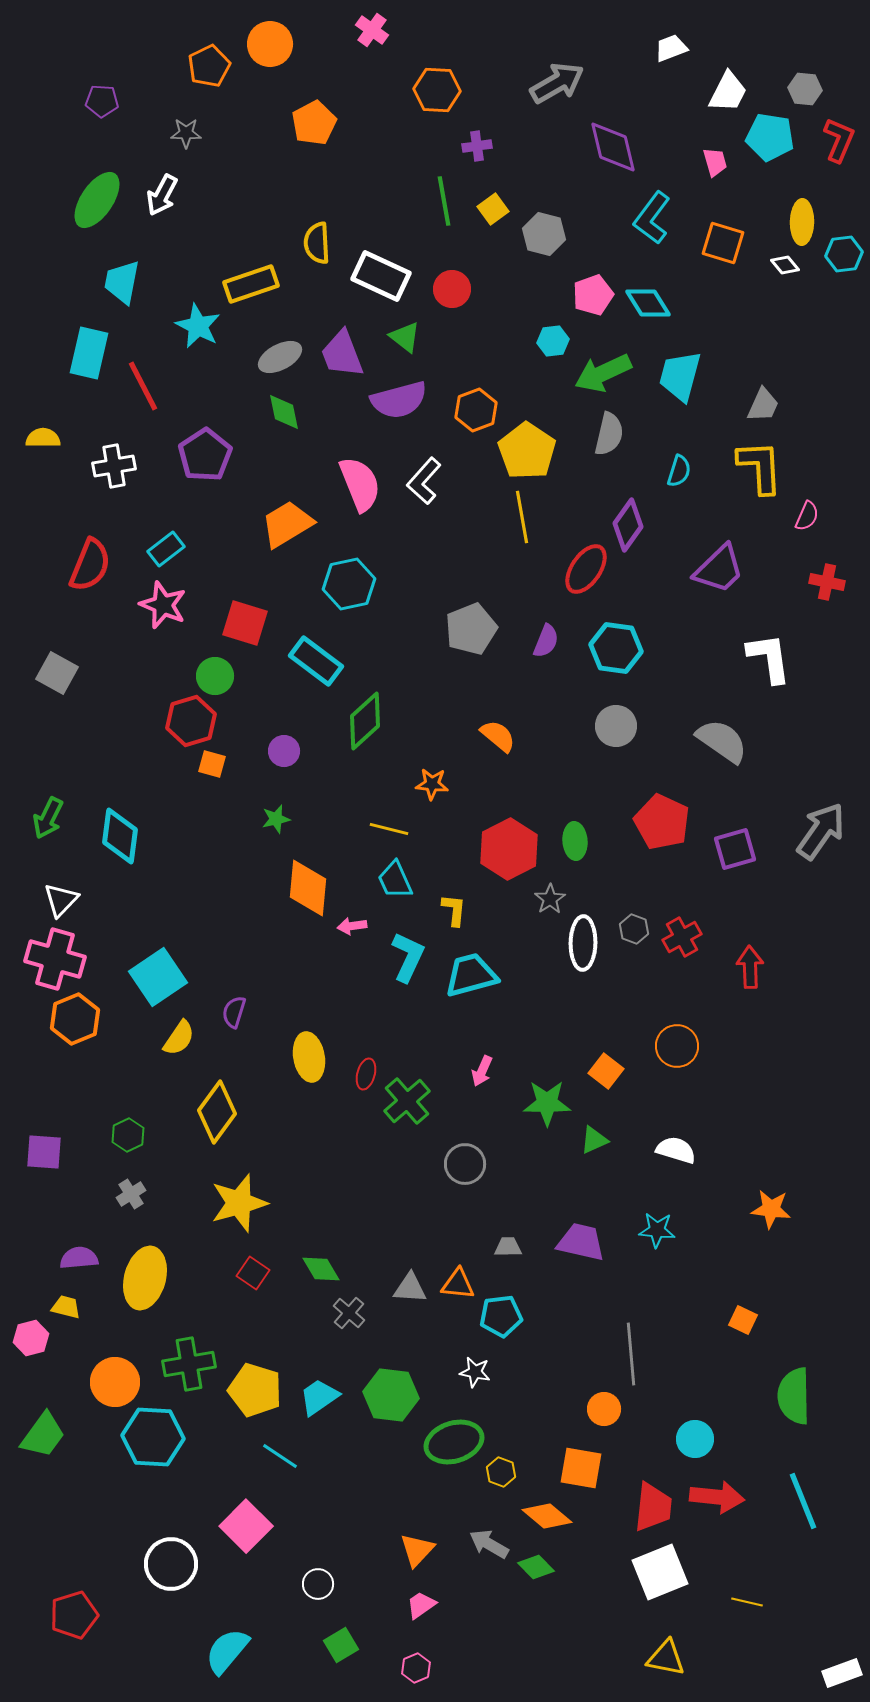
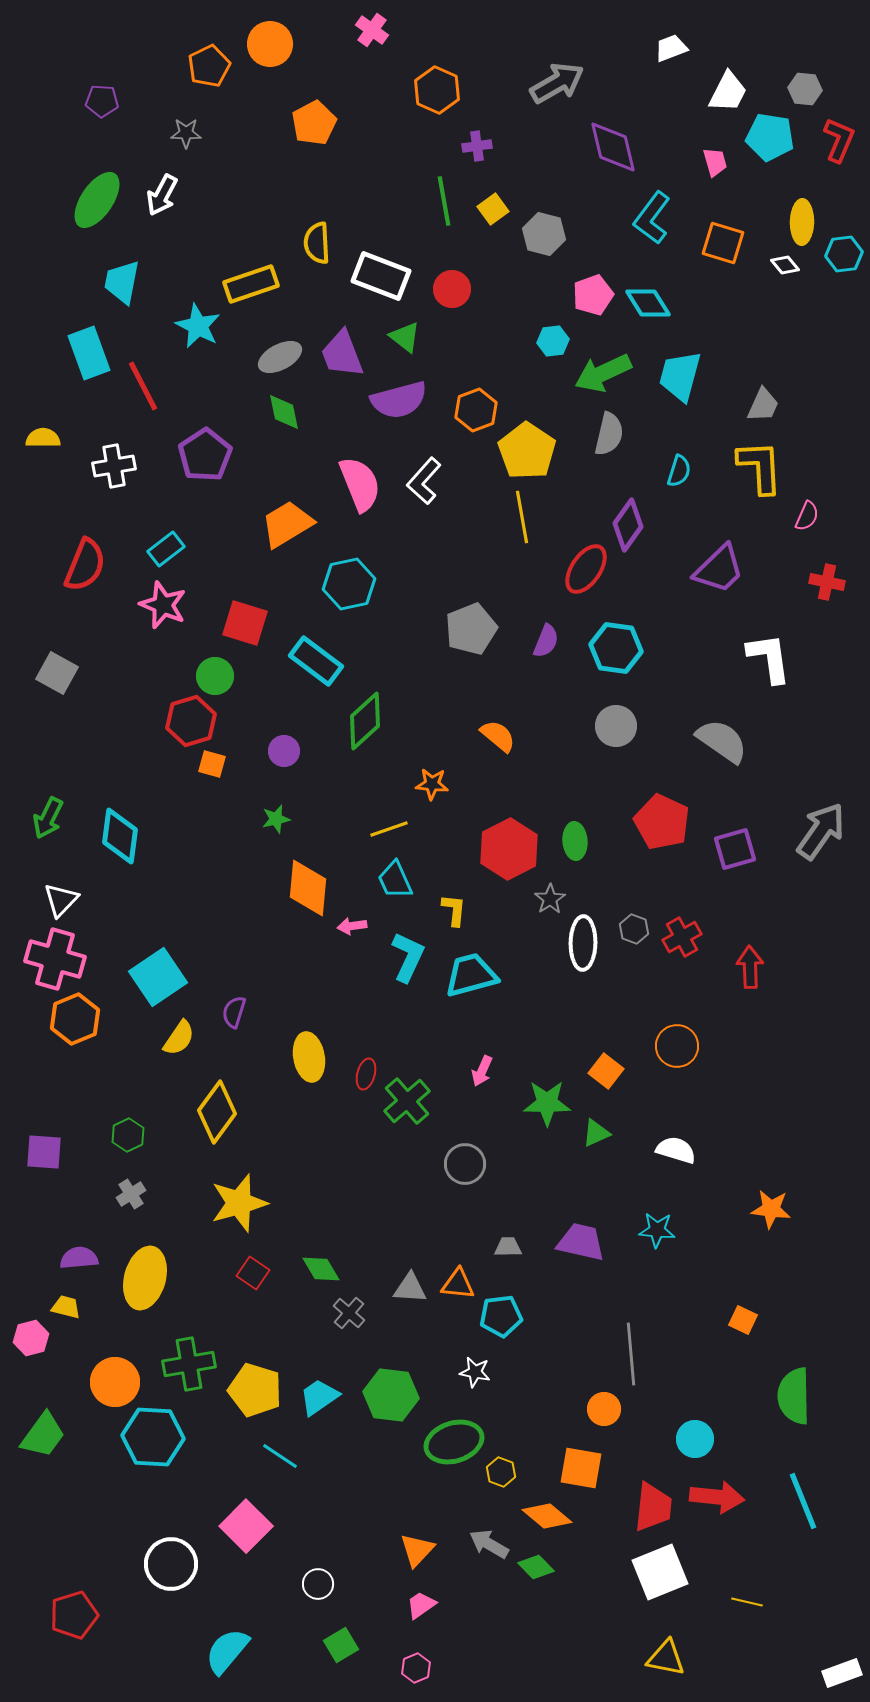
orange hexagon at (437, 90): rotated 21 degrees clockwise
white rectangle at (381, 276): rotated 4 degrees counterclockwise
cyan rectangle at (89, 353): rotated 33 degrees counterclockwise
red semicircle at (90, 565): moved 5 px left
yellow line at (389, 829): rotated 33 degrees counterclockwise
green triangle at (594, 1140): moved 2 px right, 7 px up
